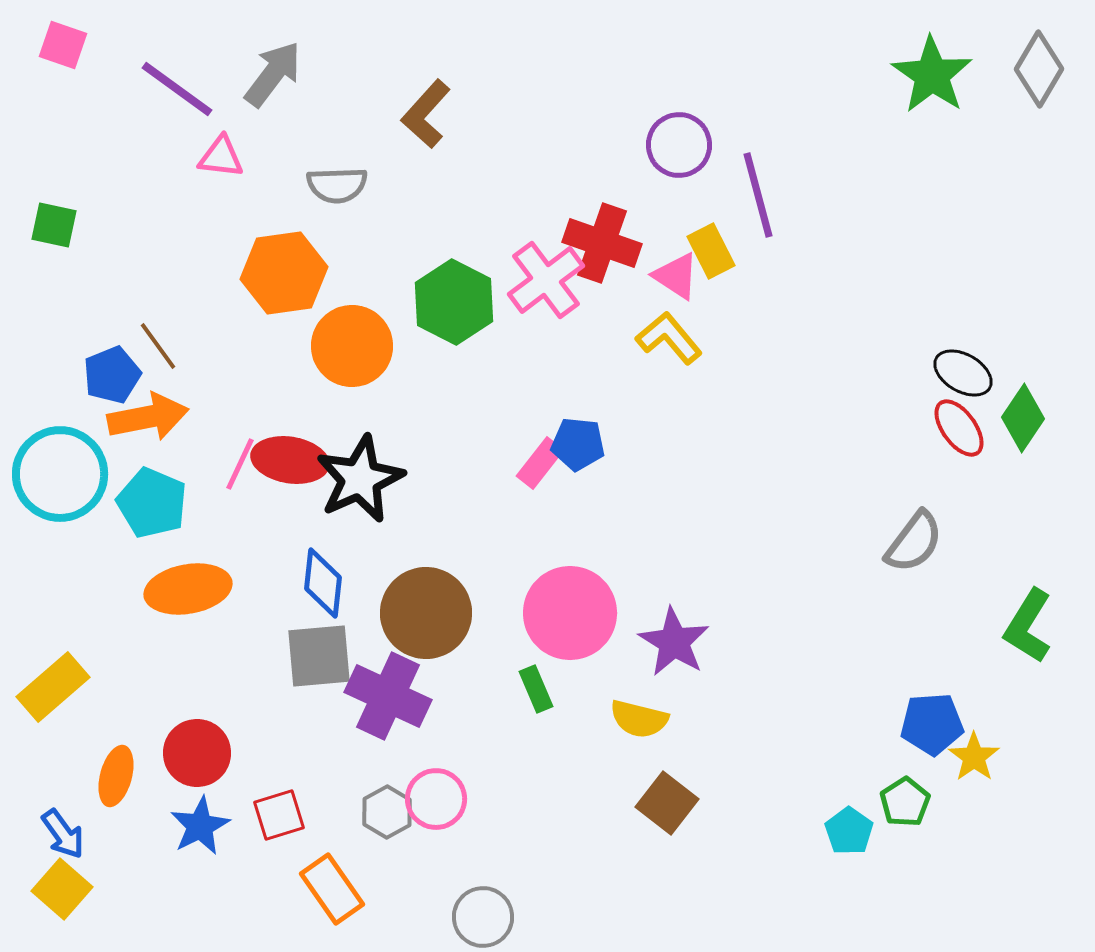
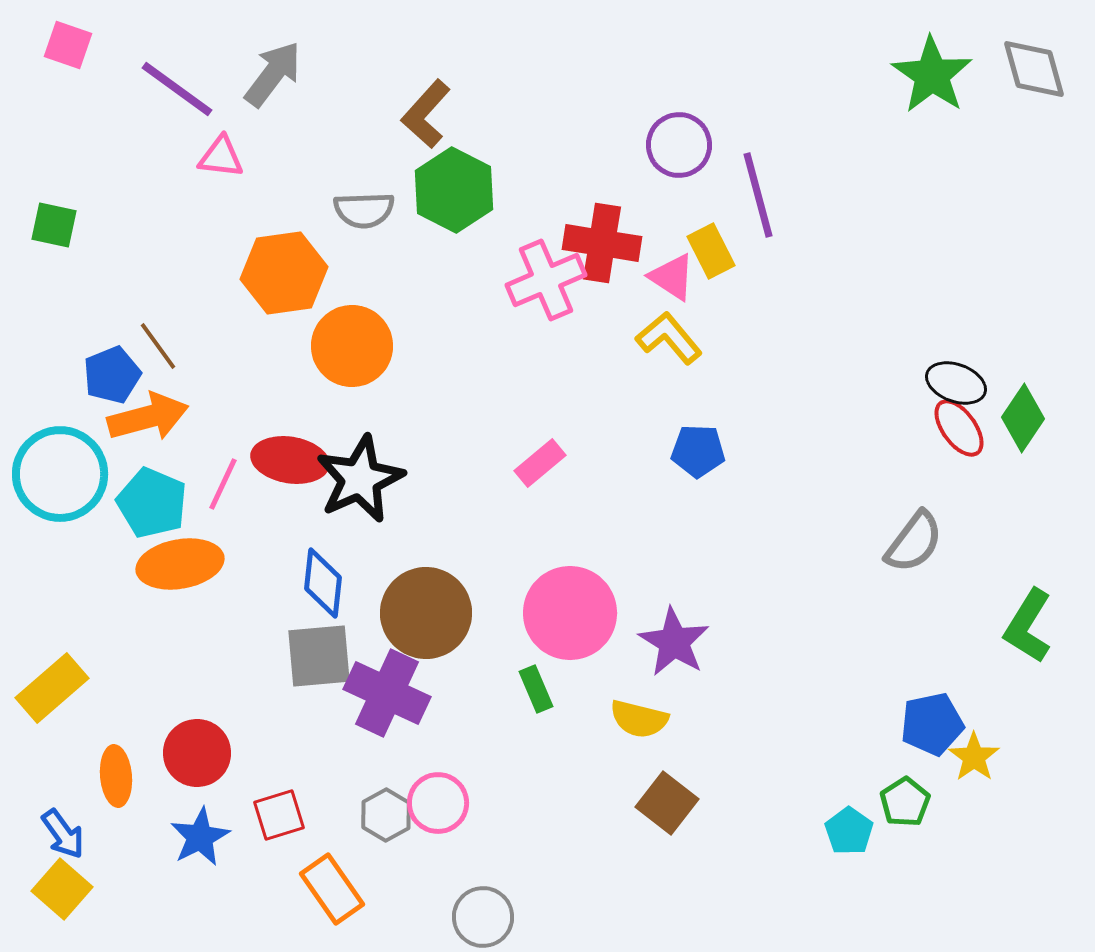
pink square at (63, 45): moved 5 px right
gray diamond at (1039, 69): moved 5 px left; rotated 46 degrees counterclockwise
gray semicircle at (337, 185): moved 27 px right, 25 px down
red cross at (602, 243): rotated 10 degrees counterclockwise
pink triangle at (676, 276): moved 4 px left, 1 px down
pink cross at (546, 280): rotated 14 degrees clockwise
green hexagon at (454, 302): moved 112 px up
black ellipse at (963, 373): moved 7 px left, 10 px down; rotated 10 degrees counterclockwise
orange arrow at (148, 417): rotated 4 degrees counterclockwise
blue pentagon at (578, 444): moved 120 px right, 7 px down; rotated 4 degrees counterclockwise
pink rectangle at (540, 463): rotated 12 degrees clockwise
pink line at (240, 464): moved 17 px left, 20 px down
orange ellipse at (188, 589): moved 8 px left, 25 px up
yellow rectangle at (53, 687): moved 1 px left, 1 px down
purple cross at (388, 696): moved 1 px left, 3 px up
blue pentagon at (932, 724): rotated 8 degrees counterclockwise
orange ellipse at (116, 776): rotated 20 degrees counterclockwise
pink circle at (436, 799): moved 2 px right, 4 px down
gray hexagon at (387, 812): moved 1 px left, 3 px down
blue star at (200, 826): moved 11 px down
